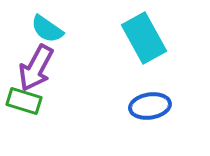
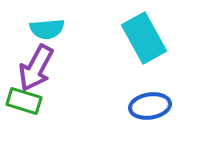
cyan semicircle: rotated 40 degrees counterclockwise
